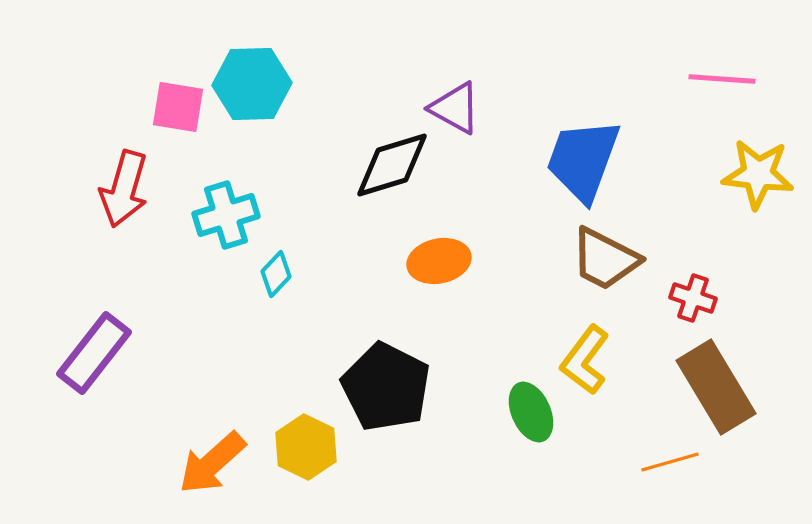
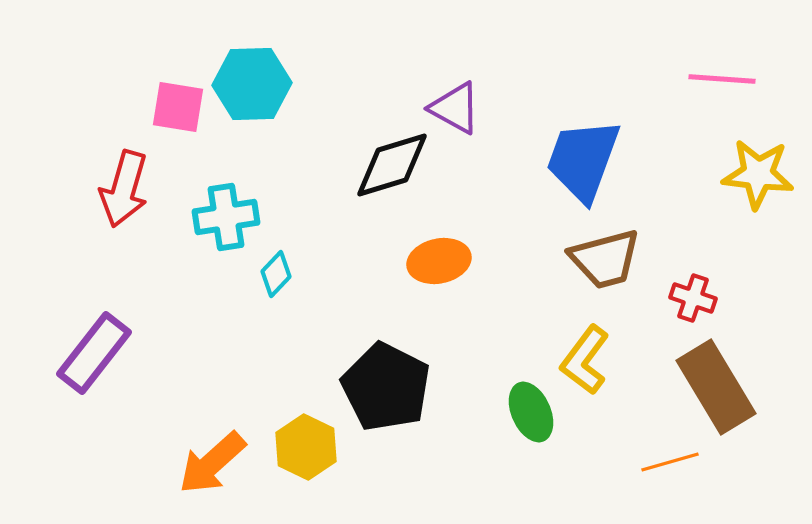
cyan cross: moved 2 px down; rotated 8 degrees clockwise
brown trapezoid: rotated 42 degrees counterclockwise
